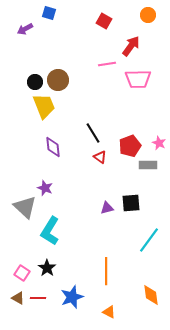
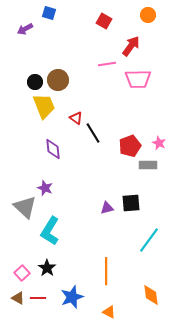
purple diamond: moved 2 px down
red triangle: moved 24 px left, 39 px up
pink square: rotated 14 degrees clockwise
